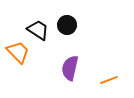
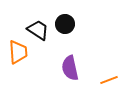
black circle: moved 2 px left, 1 px up
orange trapezoid: rotated 40 degrees clockwise
purple semicircle: rotated 25 degrees counterclockwise
